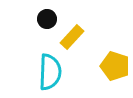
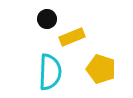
yellow rectangle: rotated 25 degrees clockwise
yellow pentagon: moved 14 px left, 3 px down
